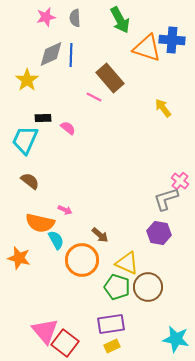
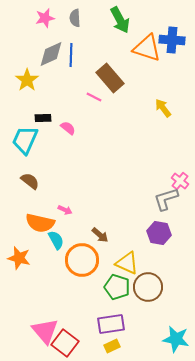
pink star: moved 1 px left, 1 px down
